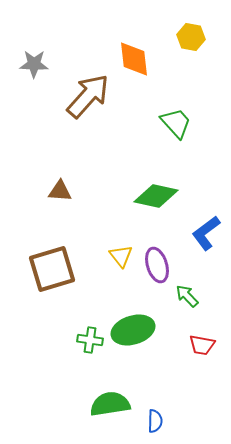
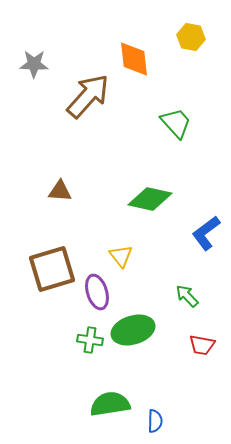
green diamond: moved 6 px left, 3 px down
purple ellipse: moved 60 px left, 27 px down
